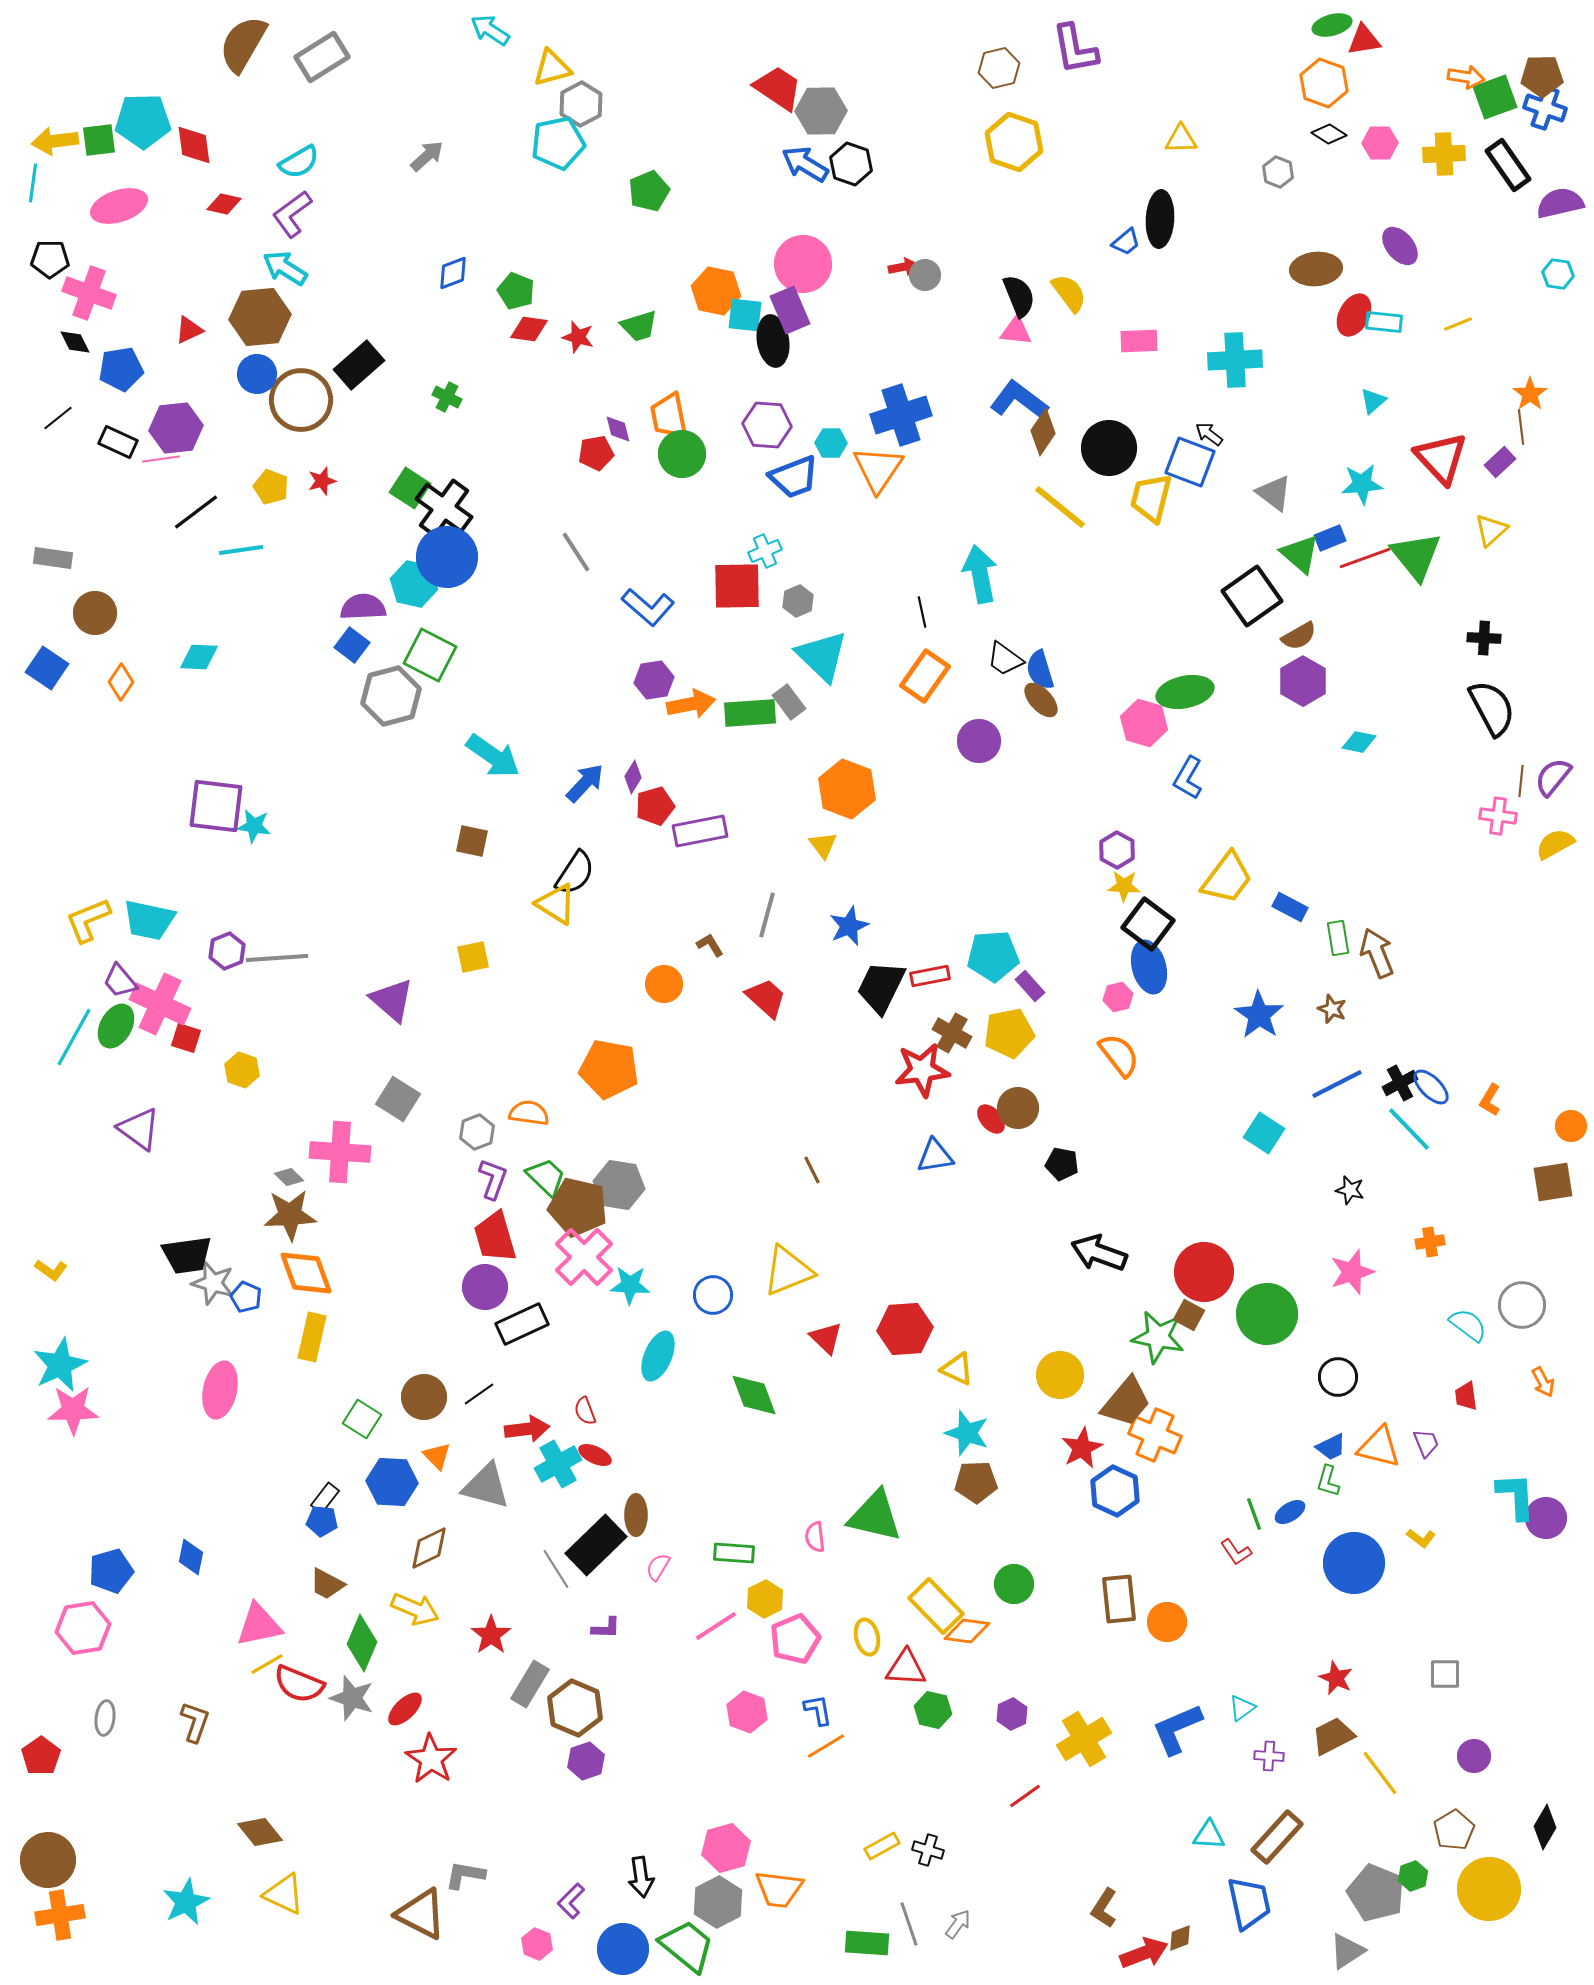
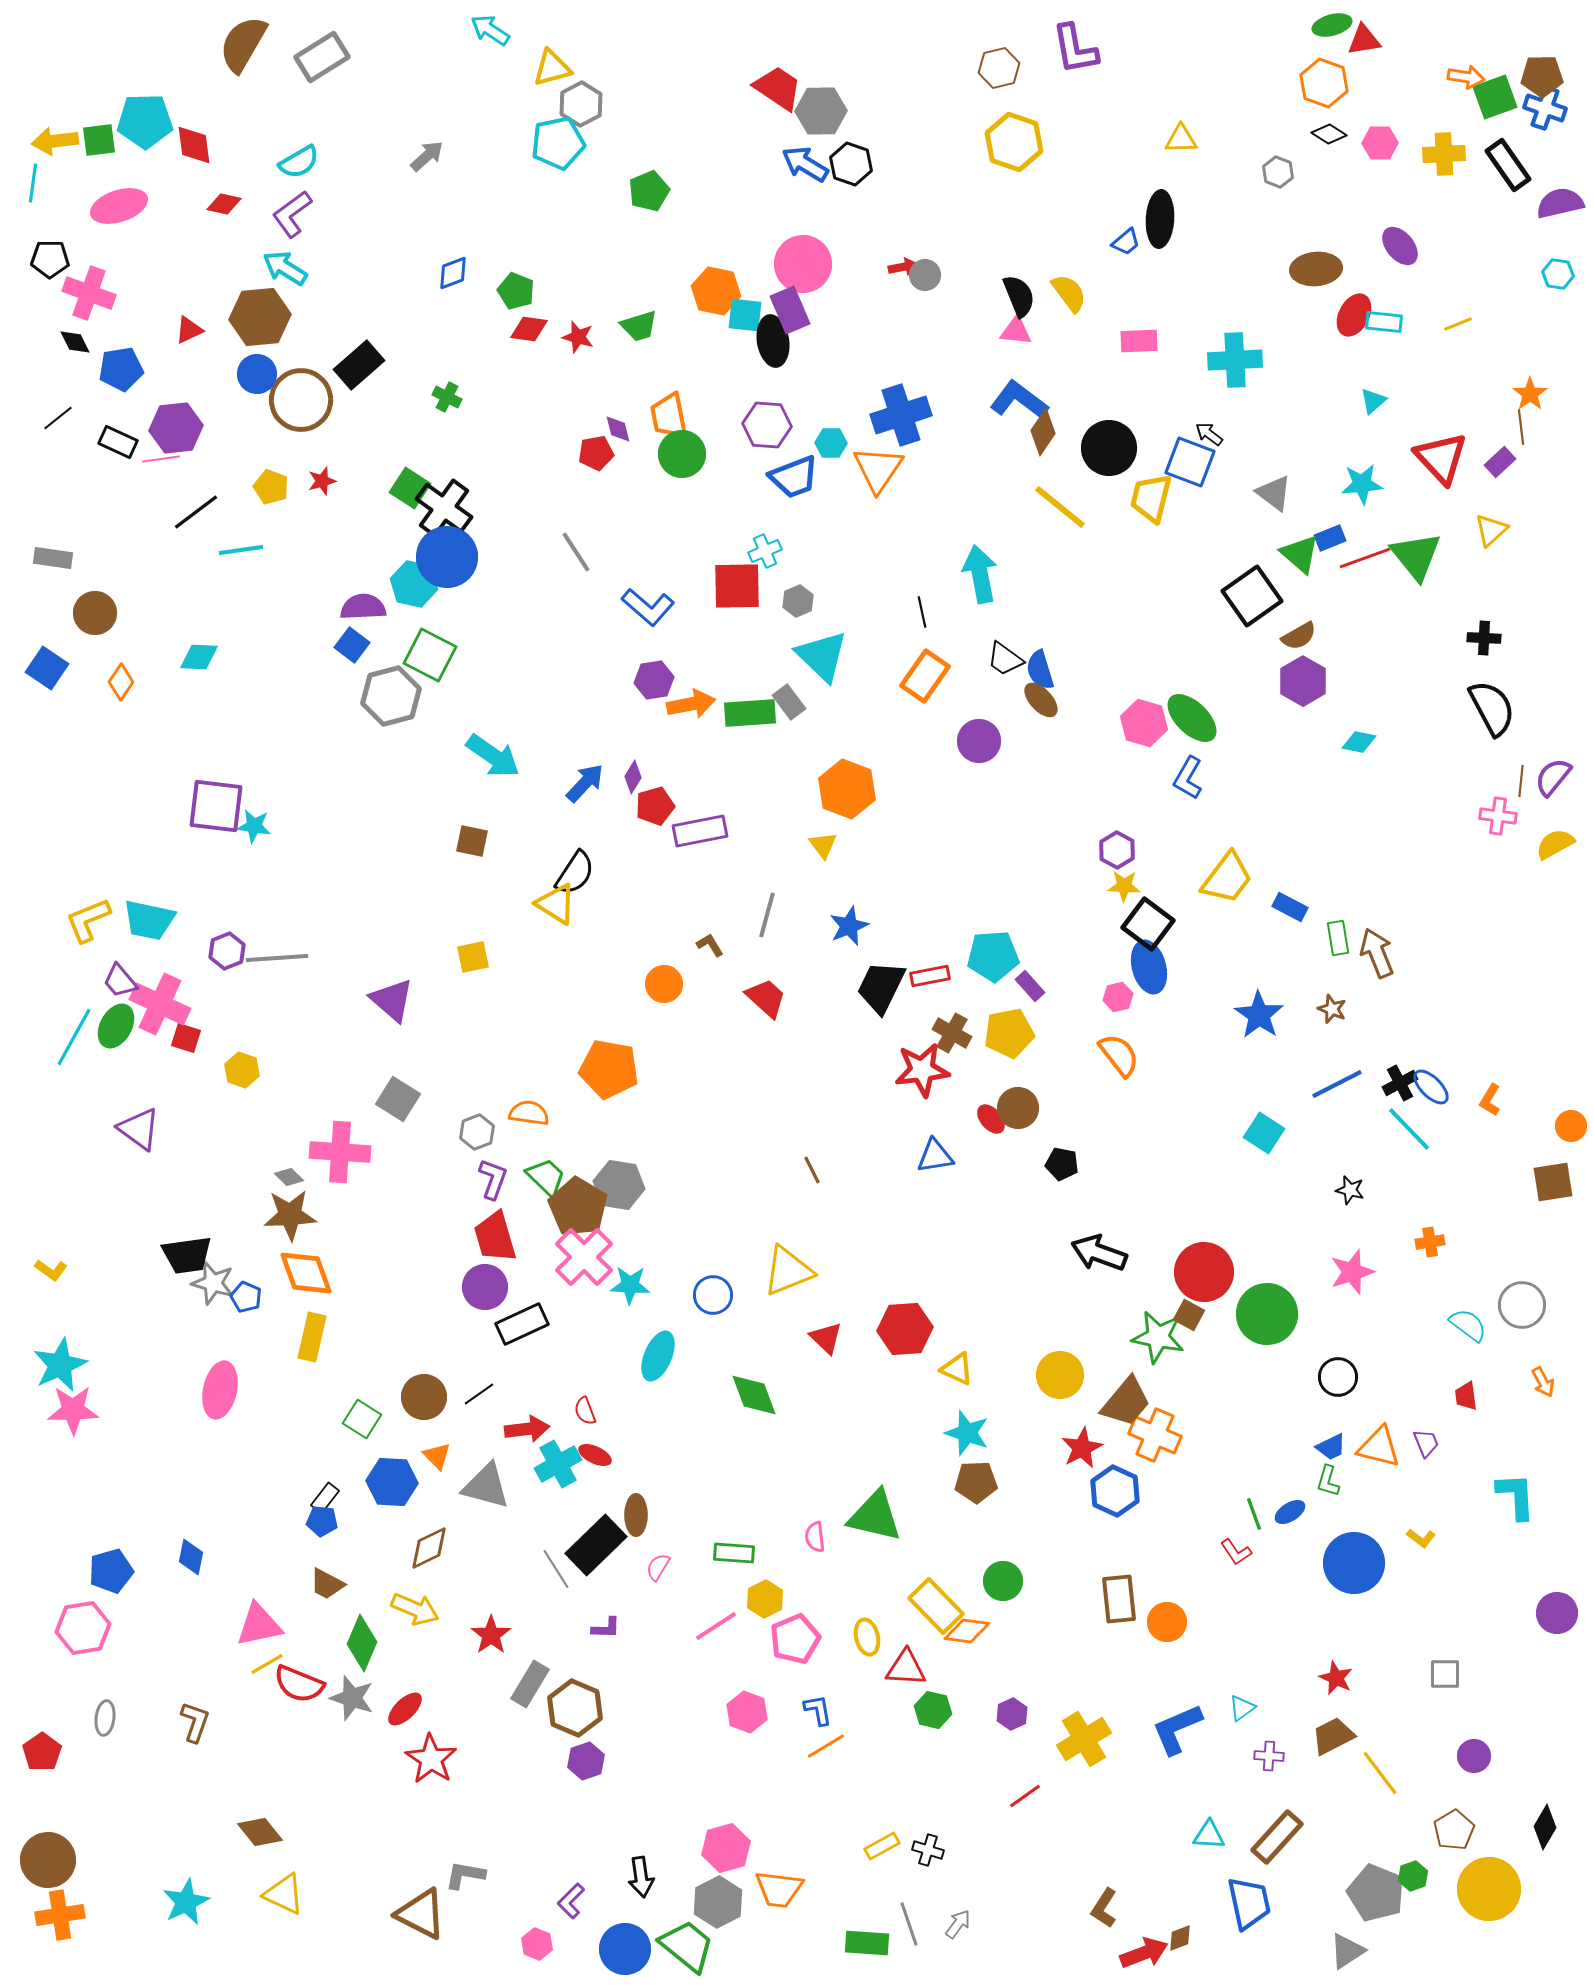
cyan pentagon at (143, 121): moved 2 px right
green ellipse at (1185, 692): moved 7 px right, 26 px down; rotated 56 degrees clockwise
brown pentagon at (578, 1207): rotated 18 degrees clockwise
purple circle at (1546, 1518): moved 11 px right, 95 px down
green circle at (1014, 1584): moved 11 px left, 3 px up
red pentagon at (41, 1756): moved 1 px right, 4 px up
blue circle at (623, 1949): moved 2 px right
